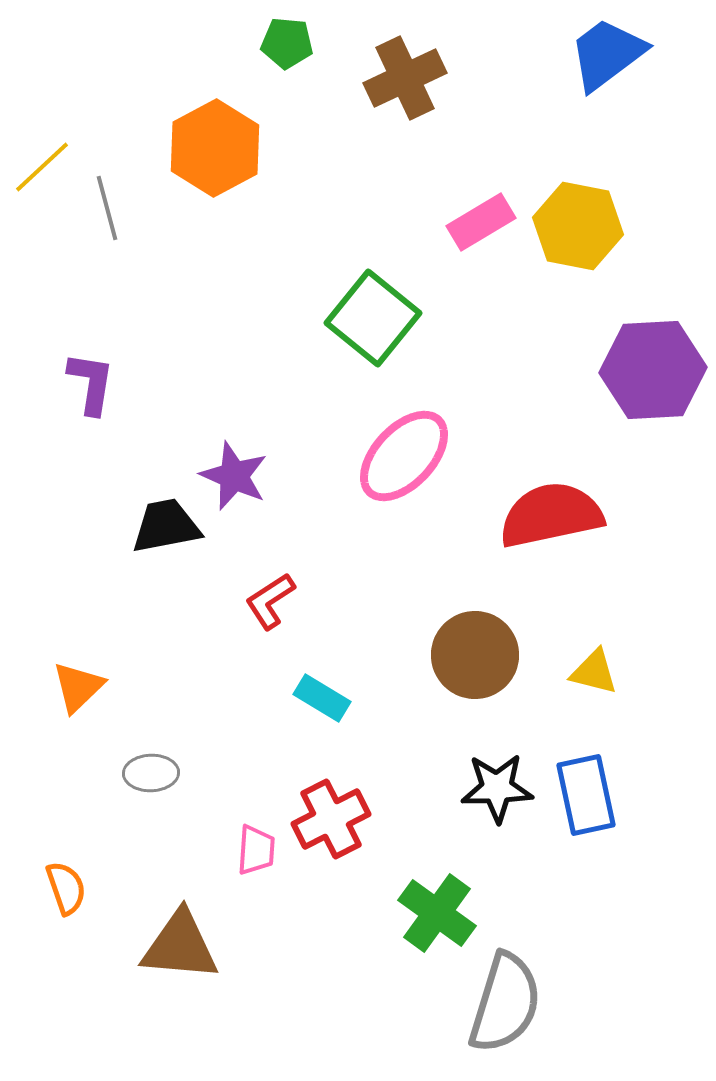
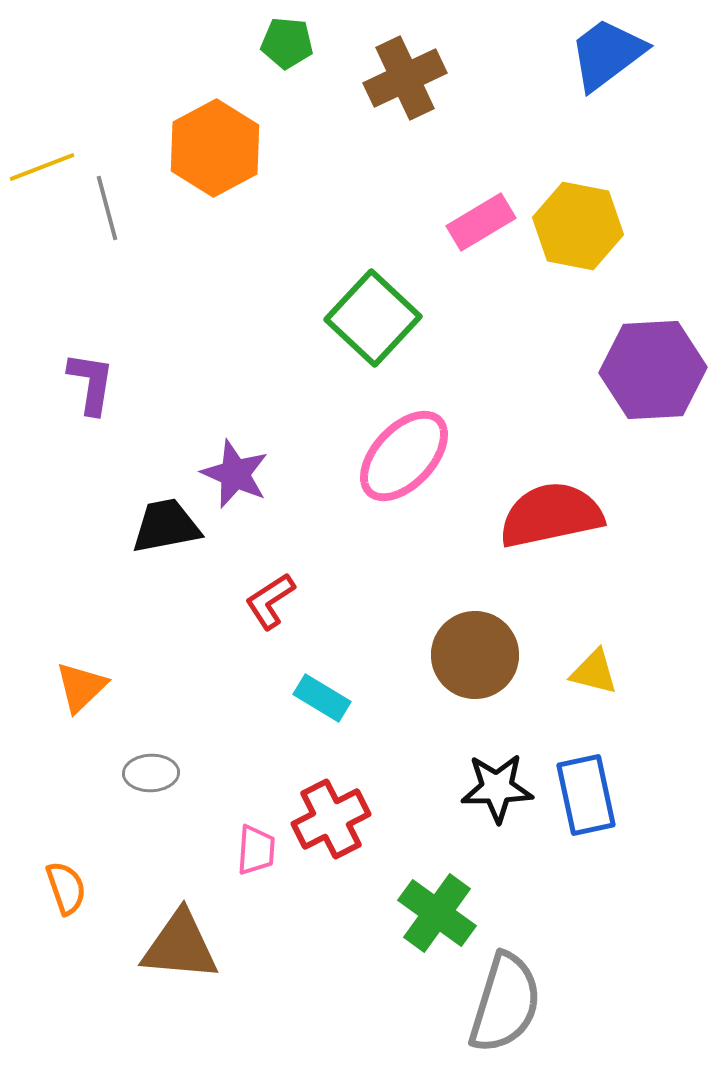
yellow line: rotated 22 degrees clockwise
green square: rotated 4 degrees clockwise
purple star: moved 1 px right, 2 px up
orange triangle: moved 3 px right
